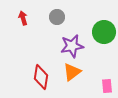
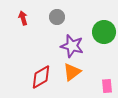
purple star: rotated 25 degrees clockwise
red diamond: rotated 50 degrees clockwise
